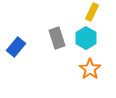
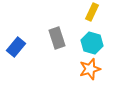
cyan hexagon: moved 6 px right, 5 px down; rotated 15 degrees counterclockwise
orange star: rotated 20 degrees clockwise
